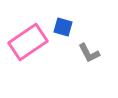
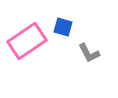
pink rectangle: moved 1 px left, 1 px up
